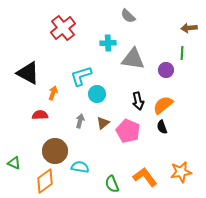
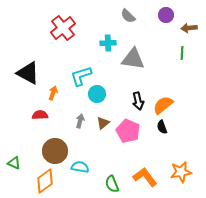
purple circle: moved 55 px up
